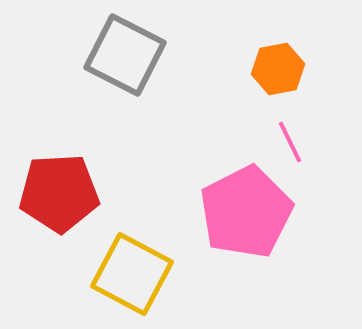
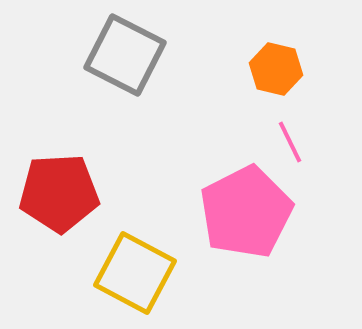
orange hexagon: moved 2 px left; rotated 24 degrees clockwise
yellow square: moved 3 px right, 1 px up
